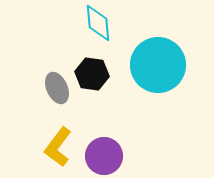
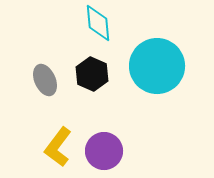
cyan circle: moved 1 px left, 1 px down
black hexagon: rotated 16 degrees clockwise
gray ellipse: moved 12 px left, 8 px up
purple circle: moved 5 px up
